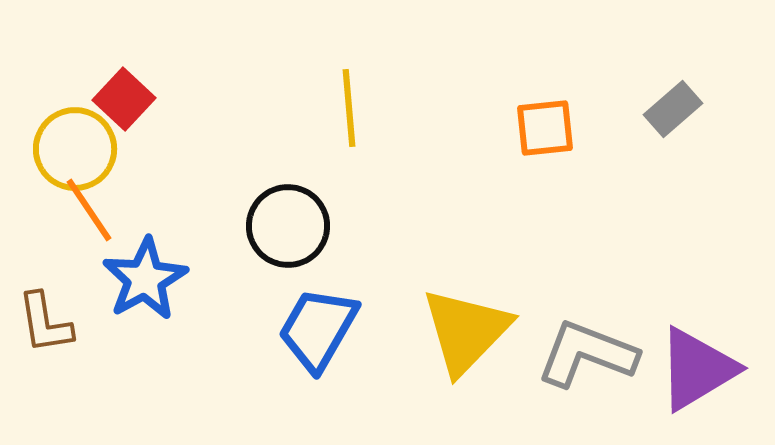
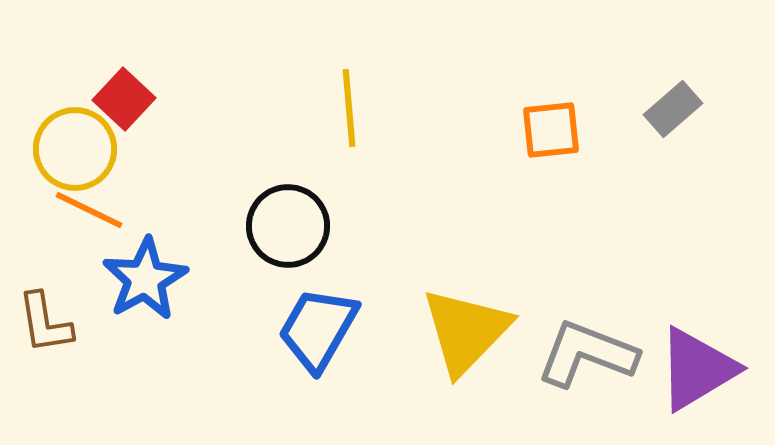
orange square: moved 6 px right, 2 px down
orange line: rotated 30 degrees counterclockwise
